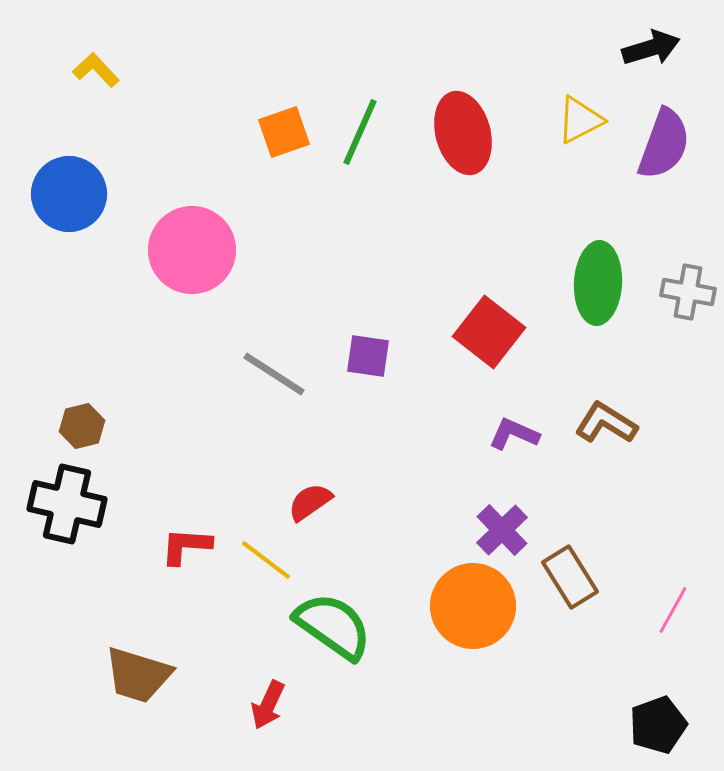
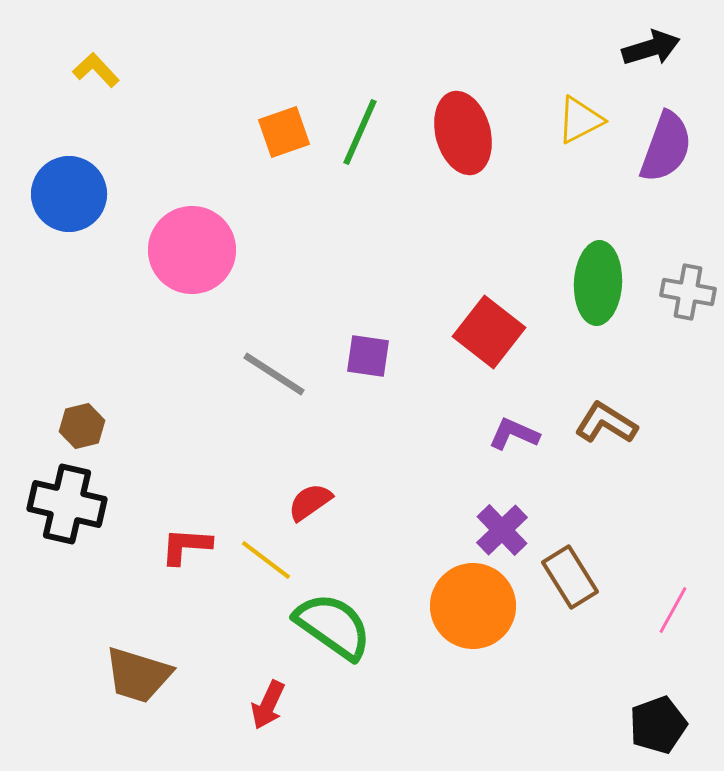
purple semicircle: moved 2 px right, 3 px down
